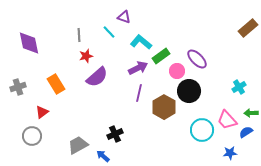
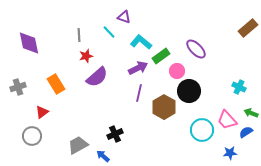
purple ellipse: moved 1 px left, 10 px up
cyan cross: rotated 32 degrees counterclockwise
green arrow: rotated 24 degrees clockwise
